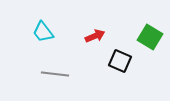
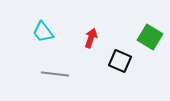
red arrow: moved 4 px left, 2 px down; rotated 48 degrees counterclockwise
